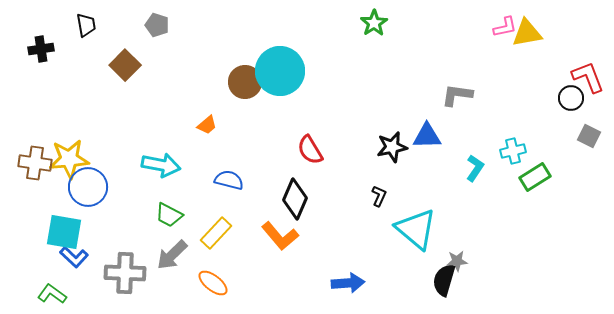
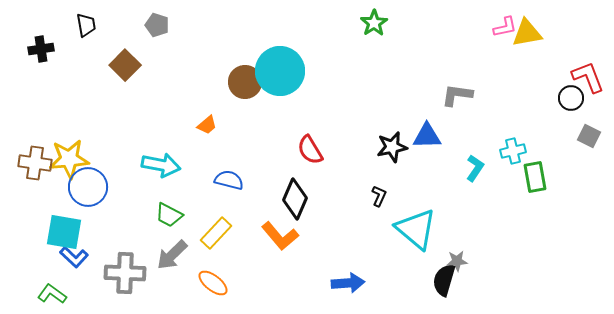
green rectangle: rotated 68 degrees counterclockwise
